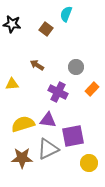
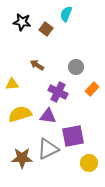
black star: moved 10 px right, 2 px up
purple triangle: moved 4 px up
yellow semicircle: moved 3 px left, 10 px up
